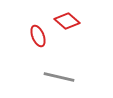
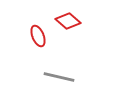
red diamond: moved 1 px right
